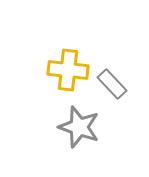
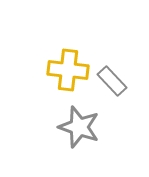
gray rectangle: moved 3 px up
